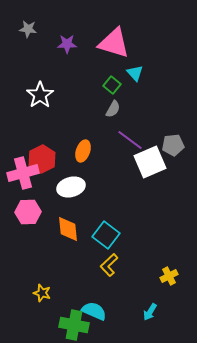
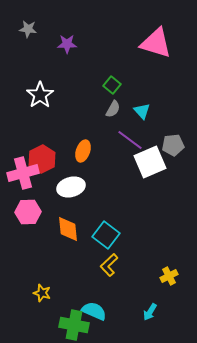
pink triangle: moved 42 px right
cyan triangle: moved 7 px right, 38 px down
